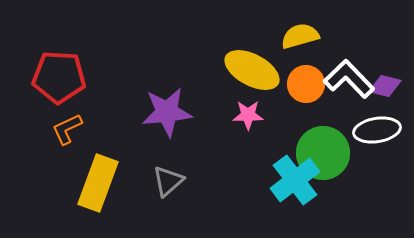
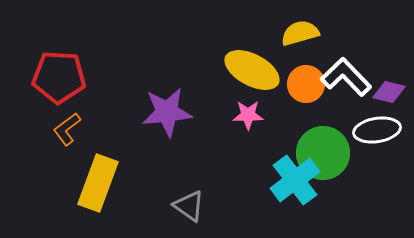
yellow semicircle: moved 3 px up
white L-shape: moved 3 px left, 2 px up
purple diamond: moved 4 px right, 6 px down
orange L-shape: rotated 12 degrees counterclockwise
gray triangle: moved 21 px right, 25 px down; rotated 44 degrees counterclockwise
